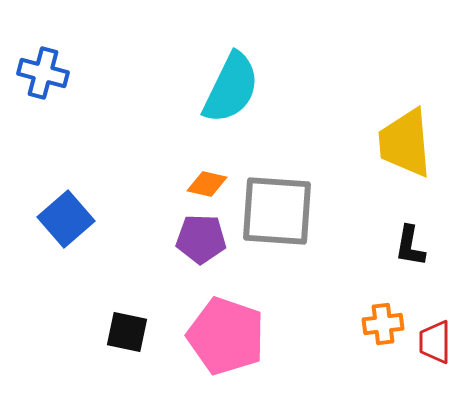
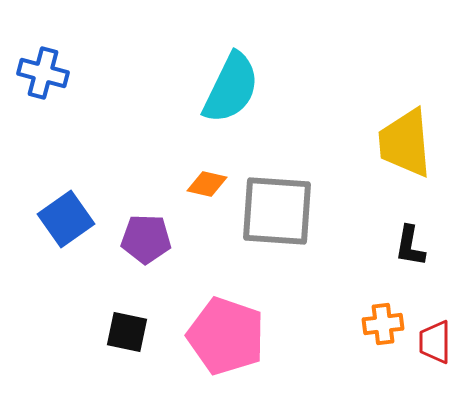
blue square: rotated 6 degrees clockwise
purple pentagon: moved 55 px left
